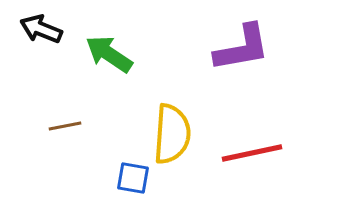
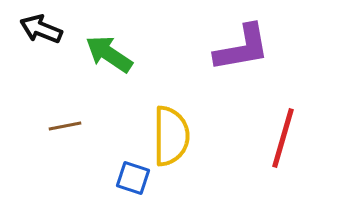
yellow semicircle: moved 1 px left, 2 px down; rotated 4 degrees counterclockwise
red line: moved 31 px right, 15 px up; rotated 62 degrees counterclockwise
blue square: rotated 8 degrees clockwise
